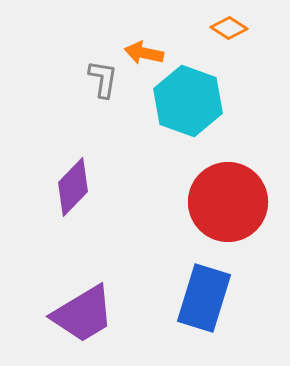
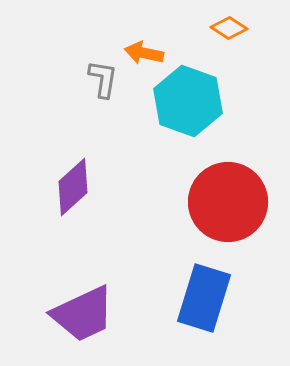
purple diamond: rotated 4 degrees clockwise
purple trapezoid: rotated 6 degrees clockwise
